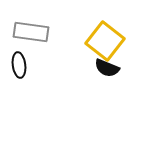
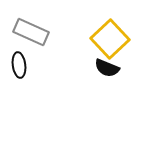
gray rectangle: rotated 16 degrees clockwise
yellow square: moved 5 px right, 2 px up; rotated 9 degrees clockwise
